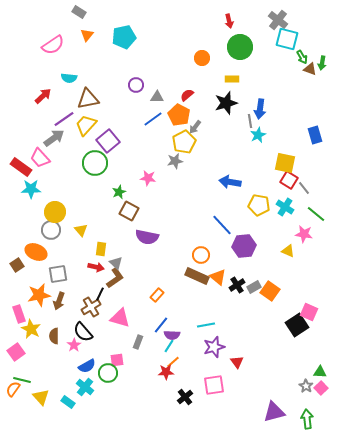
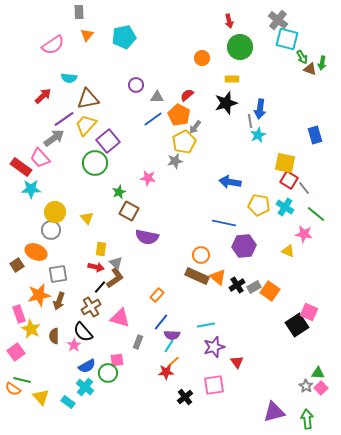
gray rectangle at (79, 12): rotated 56 degrees clockwise
blue line at (222, 225): moved 2 px right, 2 px up; rotated 35 degrees counterclockwise
yellow triangle at (81, 230): moved 6 px right, 12 px up
black line at (100, 294): moved 7 px up; rotated 16 degrees clockwise
blue line at (161, 325): moved 3 px up
green triangle at (320, 372): moved 2 px left, 1 px down
orange semicircle at (13, 389): rotated 91 degrees counterclockwise
